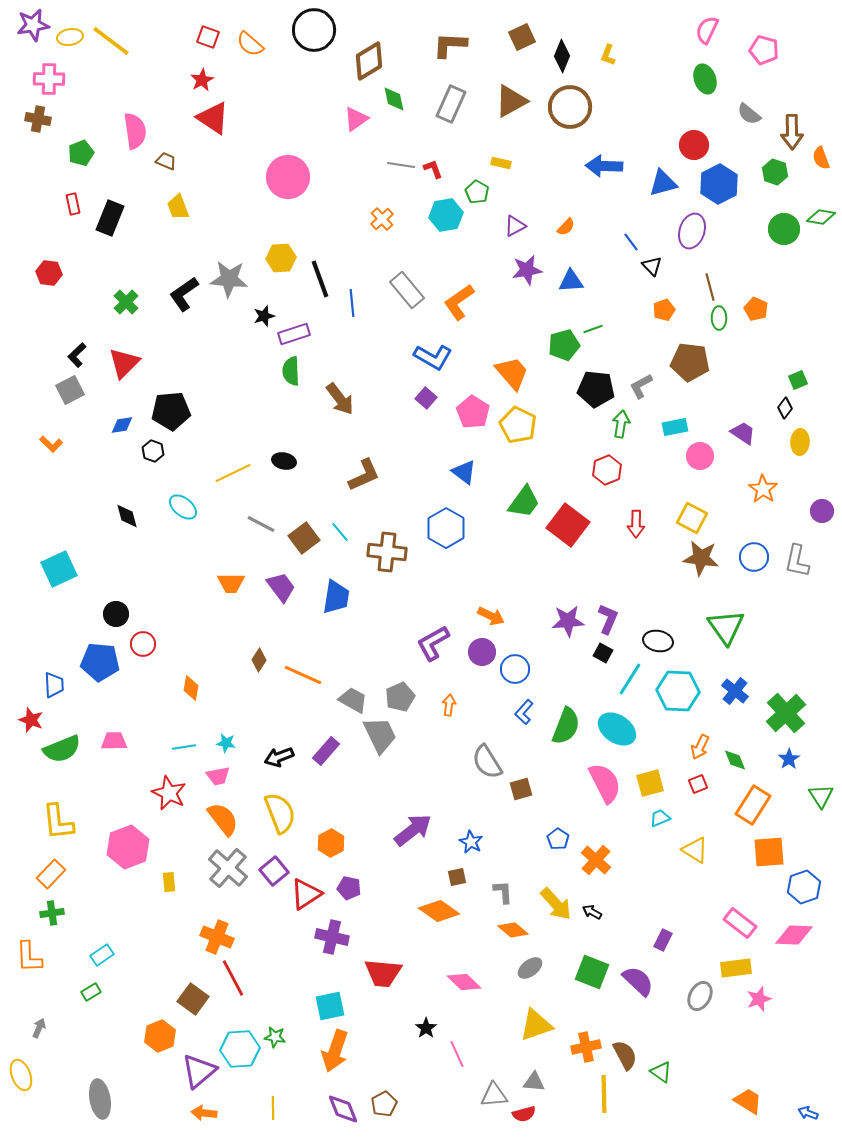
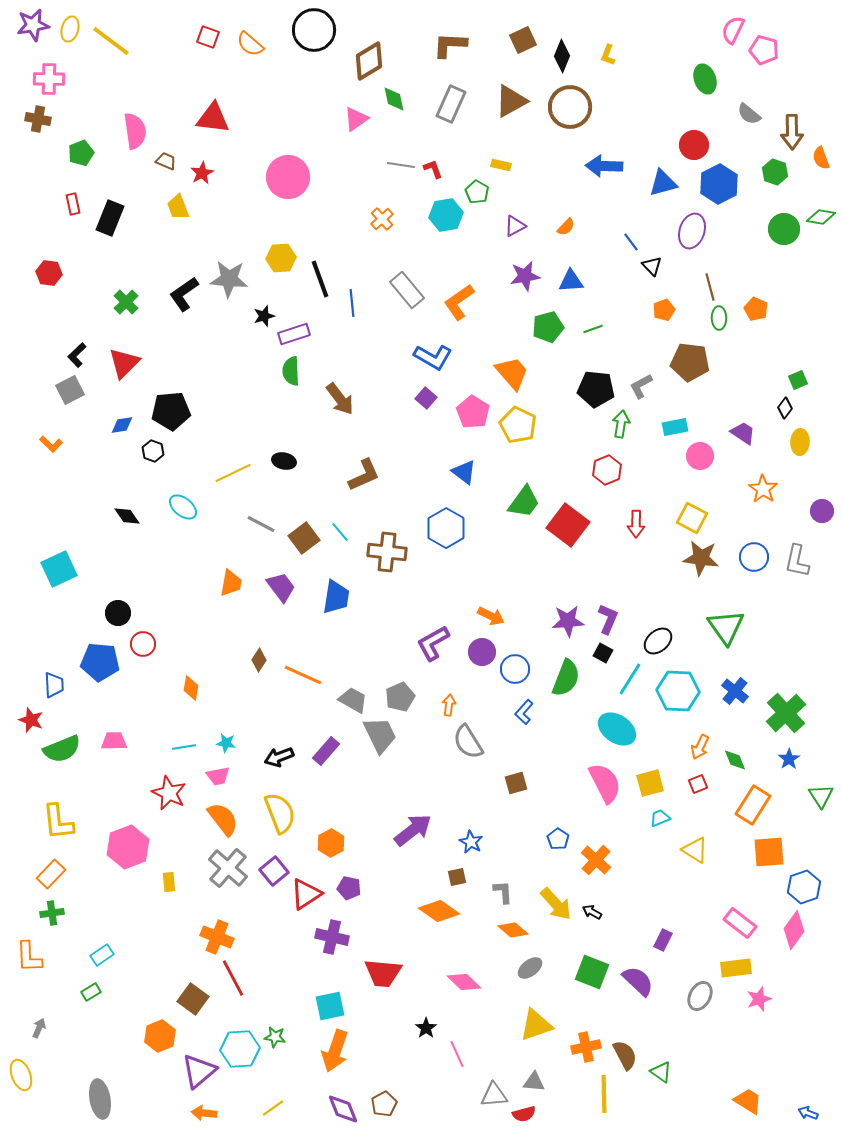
pink semicircle at (707, 30): moved 26 px right
yellow ellipse at (70, 37): moved 8 px up; rotated 65 degrees counterclockwise
brown square at (522, 37): moved 1 px right, 3 px down
red star at (202, 80): moved 93 px down
red triangle at (213, 118): rotated 27 degrees counterclockwise
yellow rectangle at (501, 163): moved 2 px down
purple star at (527, 270): moved 2 px left, 6 px down
green pentagon at (564, 345): moved 16 px left, 18 px up
black diamond at (127, 516): rotated 20 degrees counterclockwise
orange trapezoid at (231, 583): rotated 80 degrees counterclockwise
black circle at (116, 614): moved 2 px right, 1 px up
black ellipse at (658, 641): rotated 52 degrees counterclockwise
green semicircle at (566, 726): moved 48 px up
gray semicircle at (487, 762): moved 19 px left, 20 px up
brown square at (521, 789): moved 5 px left, 6 px up
pink diamond at (794, 935): moved 5 px up; rotated 57 degrees counterclockwise
yellow line at (273, 1108): rotated 55 degrees clockwise
